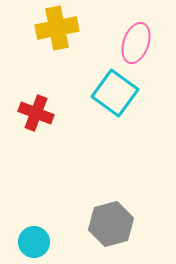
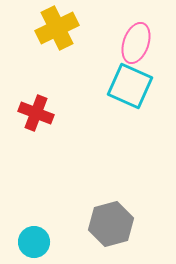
yellow cross: rotated 15 degrees counterclockwise
cyan square: moved 15 px right, 7 px up; rotated 12 degrees counterclockwise
